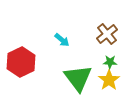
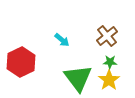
brown cross: moved 2 px down
